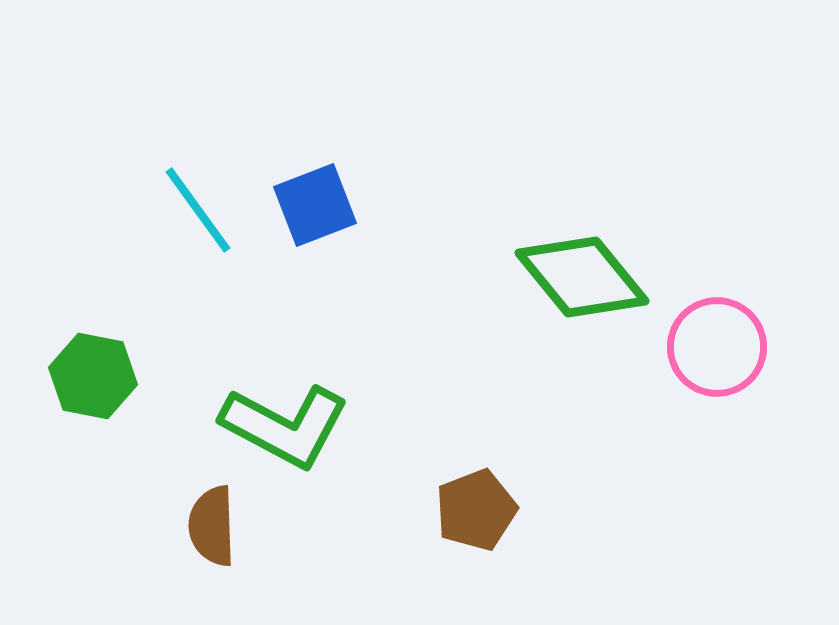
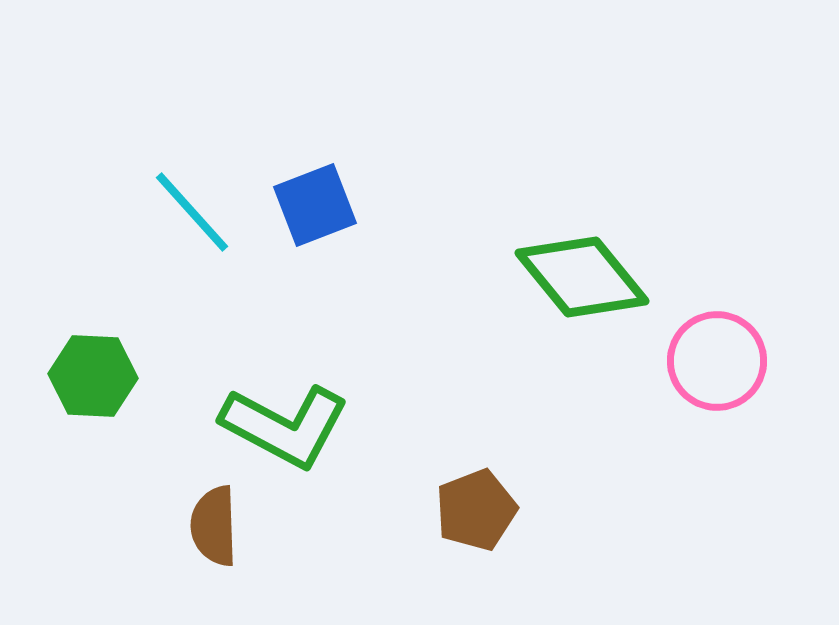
cyan line: moved 6 px left, 2 px down; rotated 6 degrees counterclockwise
pink circle: moved 14 px down
green hexagon: rotated 8 degrees counterclockwise
brown semicircle: moved 2 px right
